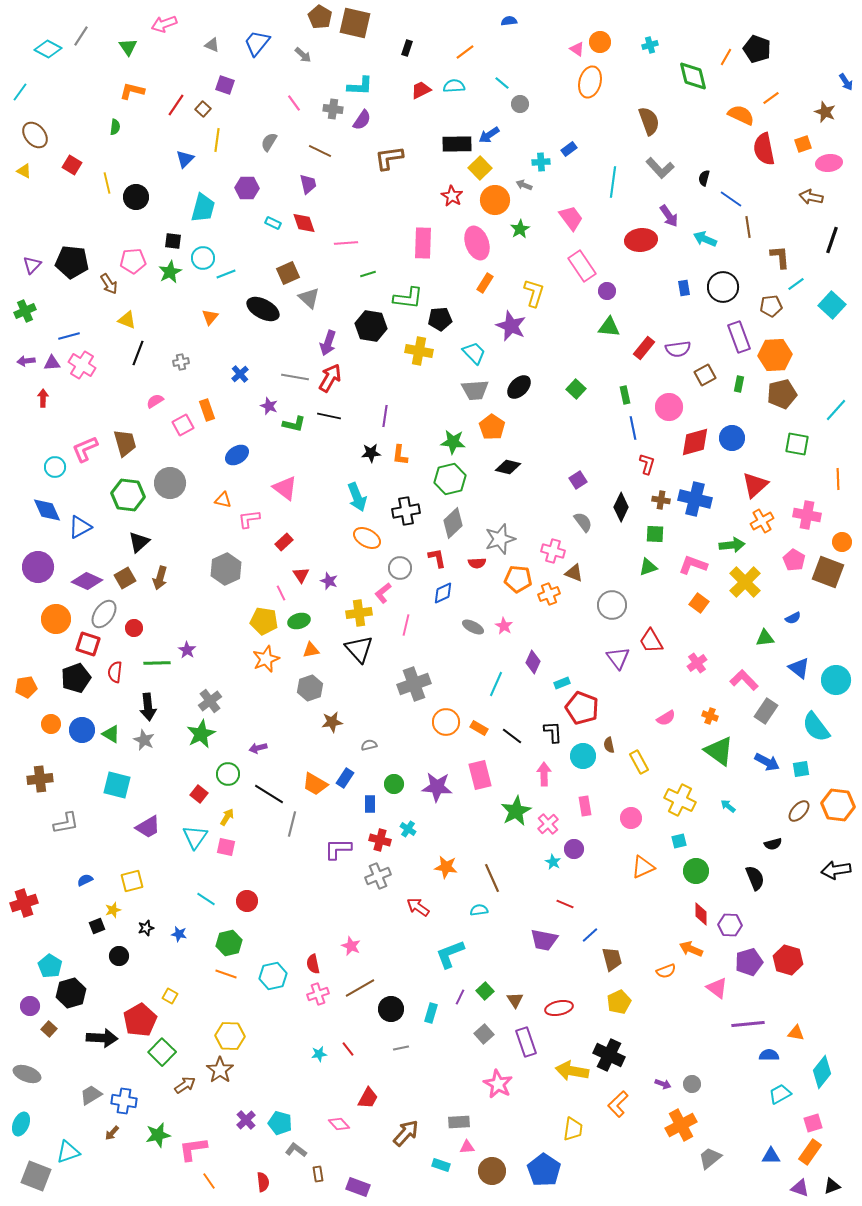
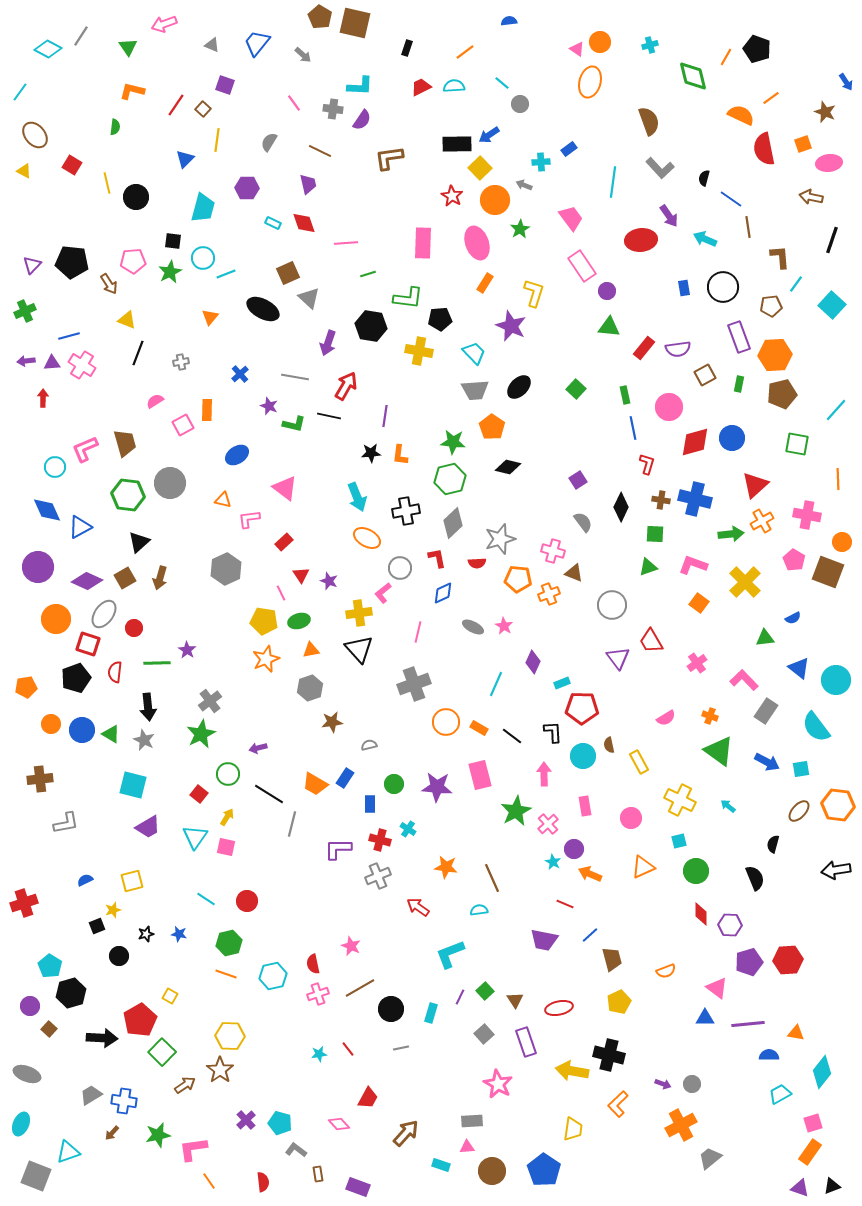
red trapezoid at (421, 90): moved 3 px up
cyan line at (796, 284): rotated 18 degrees counterclockwise
red arrow at (330, 378): moved 16 px right, 8 px down
orange rectangle at (207, 410): rotated 20 degrees clockwise
green arrow at (732, 545): moved 1 px left, 11 px up
pink line at (406, 625): moved 12 px right, 7 px down
red pentagon at (582, 708): rotated 20 degrees counterclockwise
cyan square at (117, 785): moved 16 px right
black semicircle at (773, 844): rotated 120 degrees clockwise
black star at (146, 928): moved 6 px down
orange arrow at (691, 949): moved 101 px left, 75 px up
red hexagon at (788, 960): rotated 20 degrees counterclockwise
black cross at (609, 1055): rotated 12 degrees counterclockwise
gray rectangle at (459, 1122): moved 13 px right, 1 px up
blue triangle at (771, 1156): moved 66 px left, 138 px up
